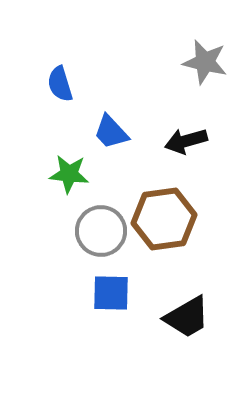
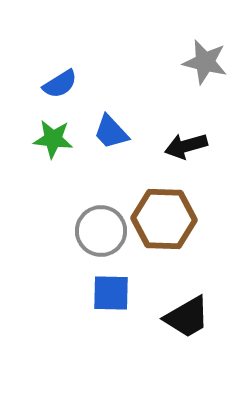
blue semicircle: rotated 105 degrees counterclockwise
black arrow: moved 5 px down
green star: moved 16 px left, 35 px up
brown hexagon: rotated 10 degrees clockwise
